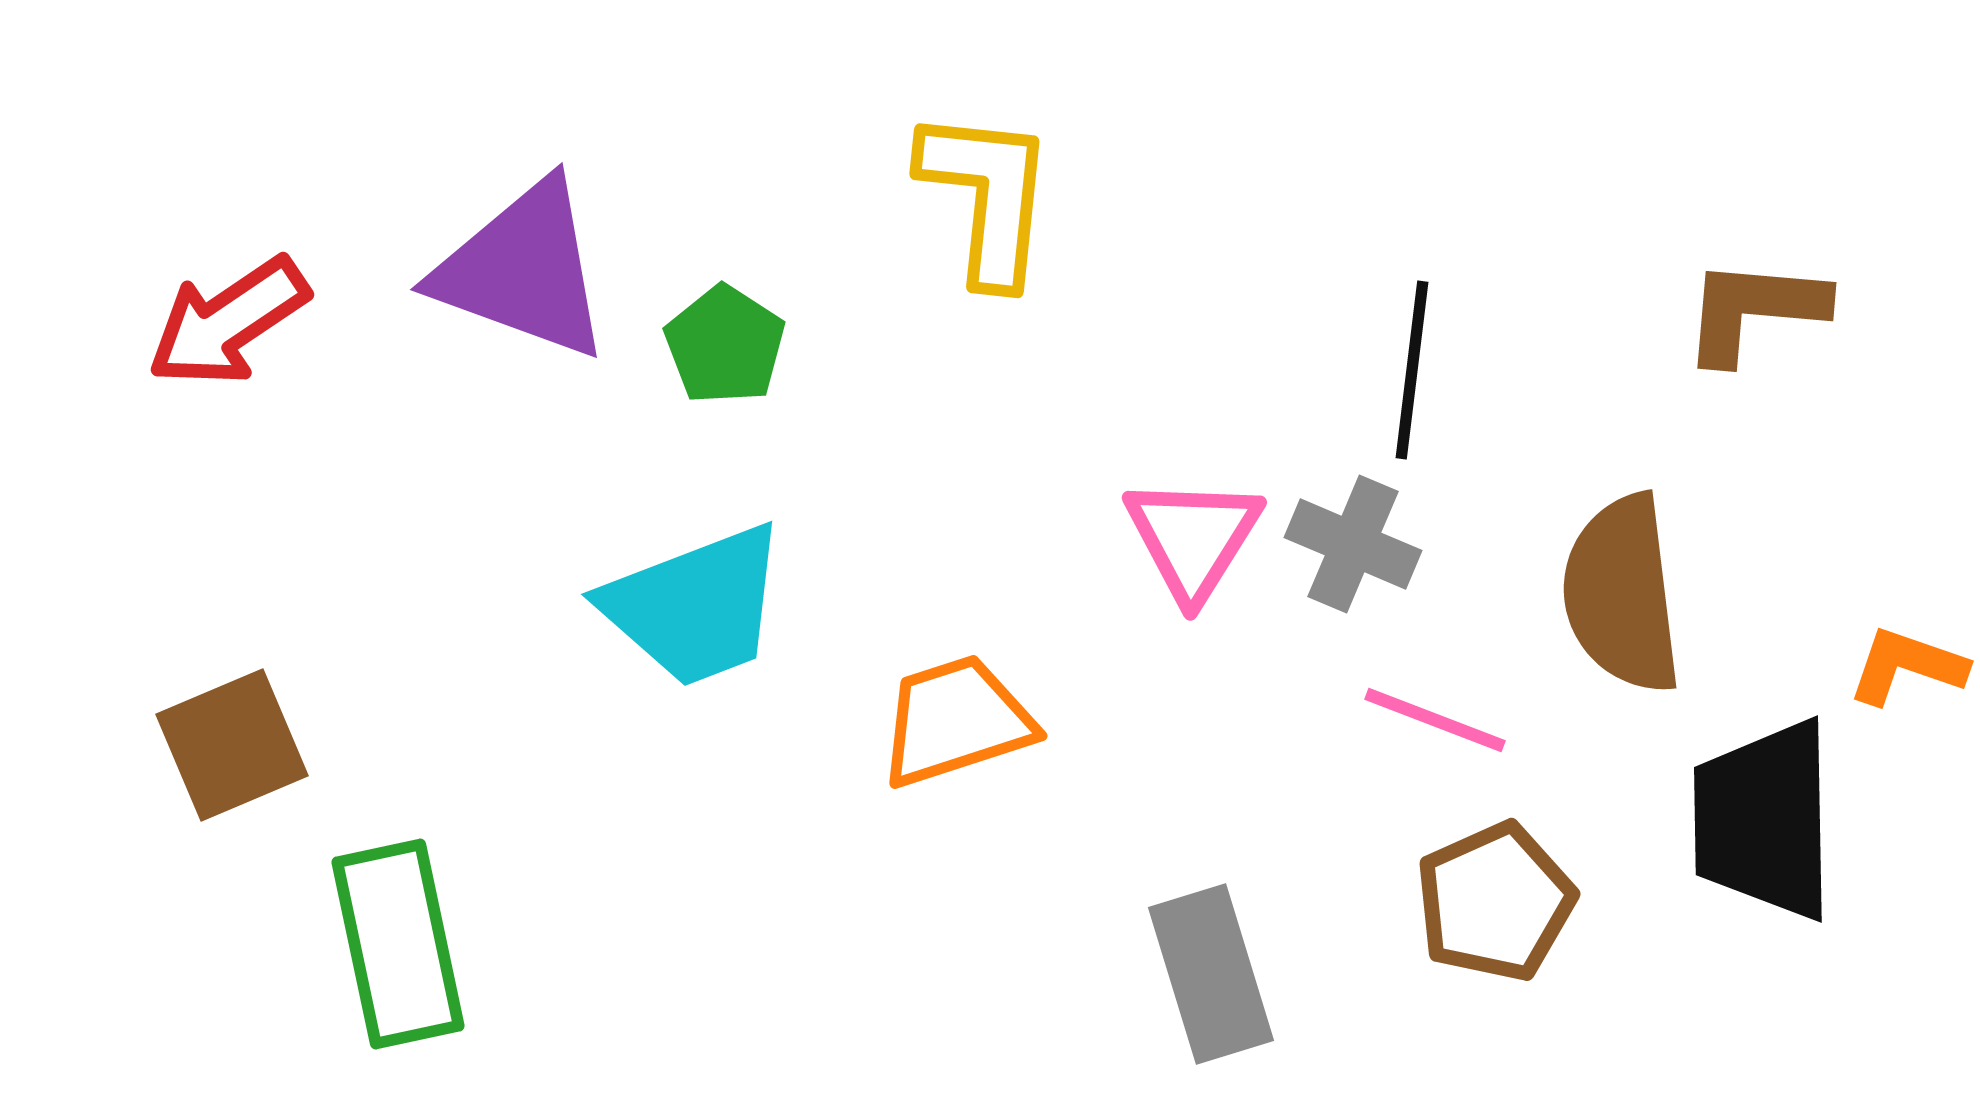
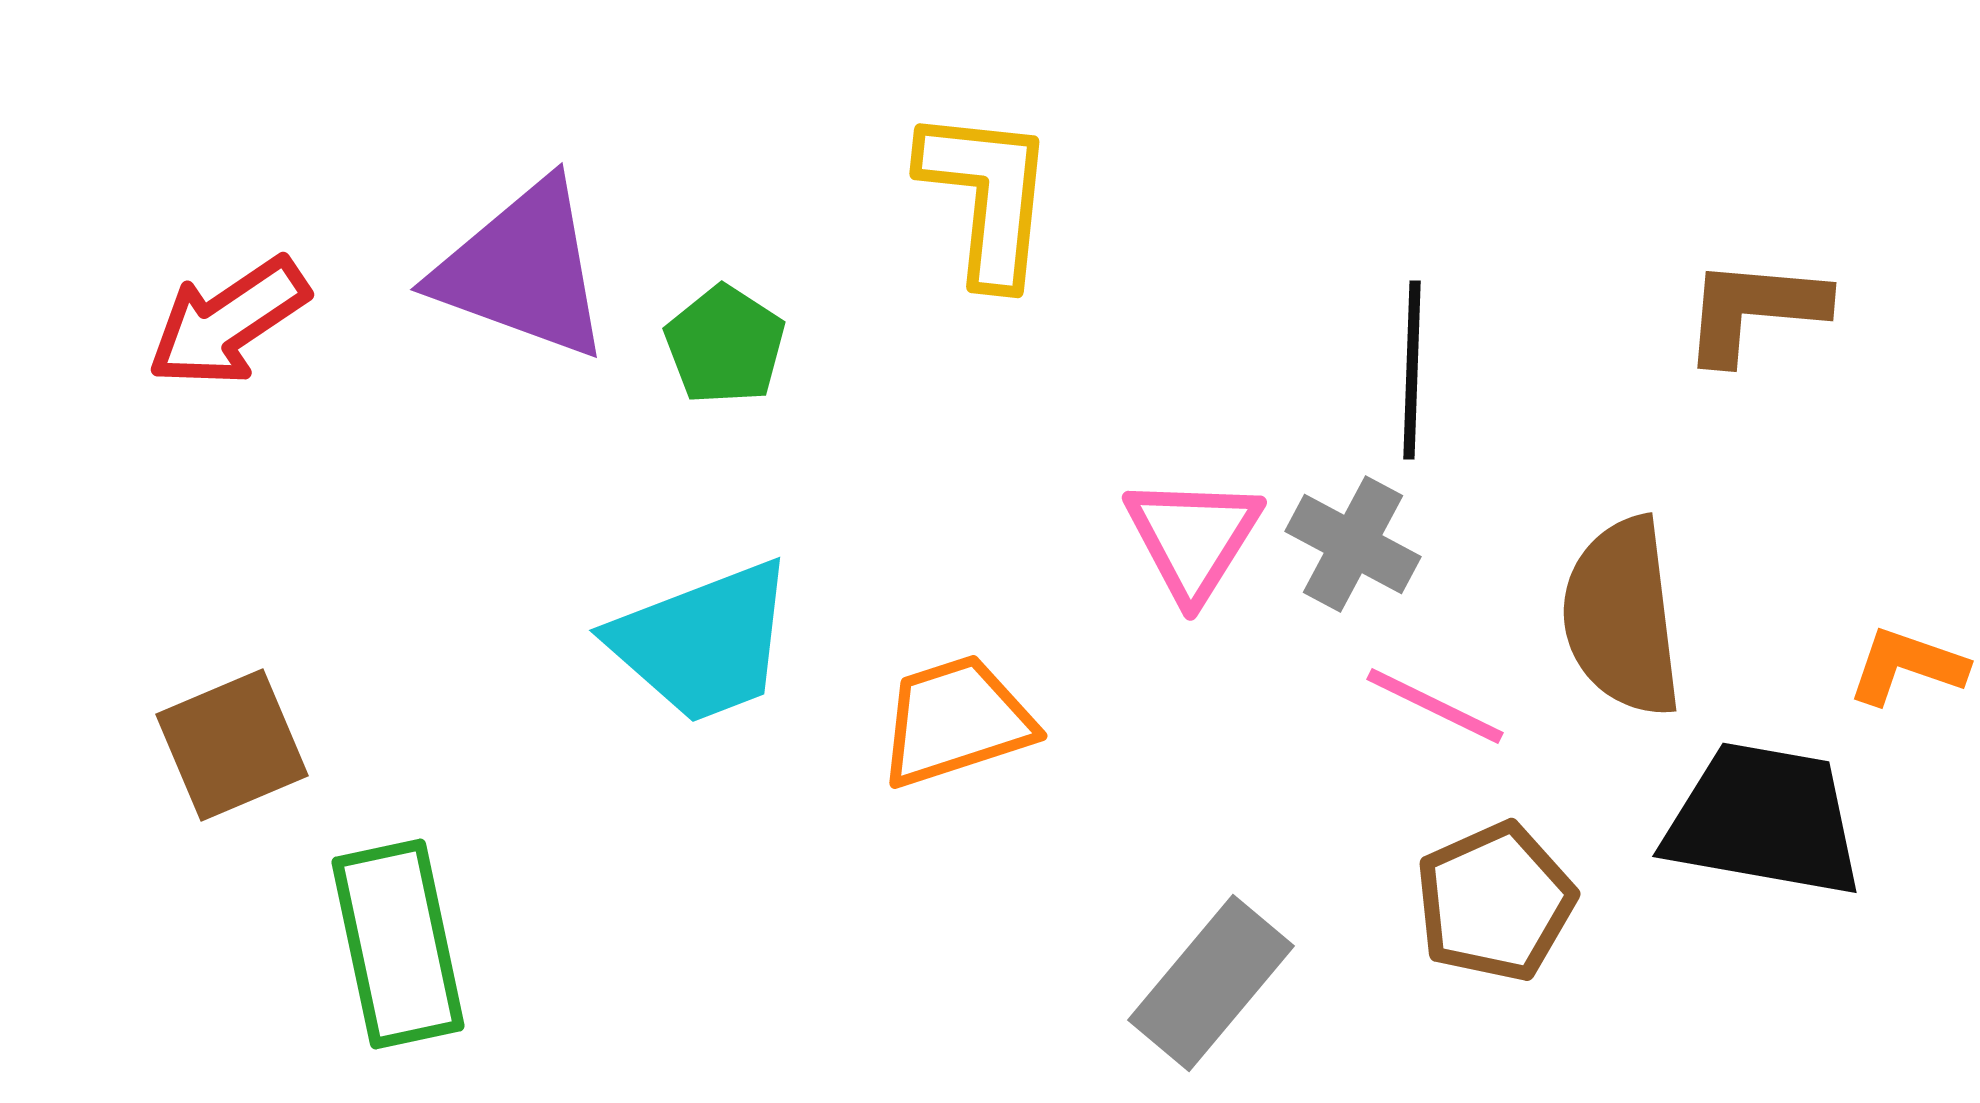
black line: rotated 5 degrees counterclockwise
gray cross: rotated 5 degrees clockwise
brown semicircle: moved 23 px down
cyan trapezoid: moved 8 px right, 36 px down
pink line: moved 14 px up; rotated 5 degrees clockwise
black trapezoid: rotated 101 degrees clockwise
gray rectangle: moved 9 px down; rotated 57 degrees clockwise
